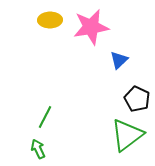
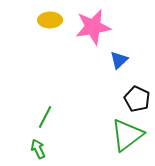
pink star: moved 2 px right
